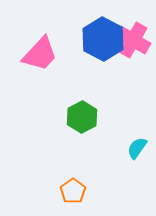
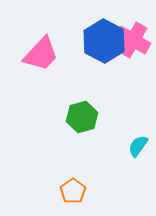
blue hexagon: moved 1 px right, 2 px down
pink trapezoid: moved 1 px right
green hexagon: rotated 12 degrees clockwise
cyan semicircle: moved 1 px right, 2 px up
